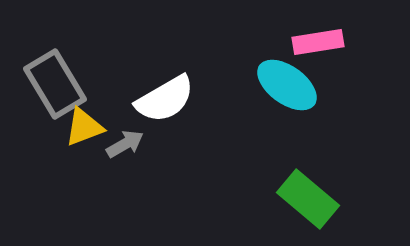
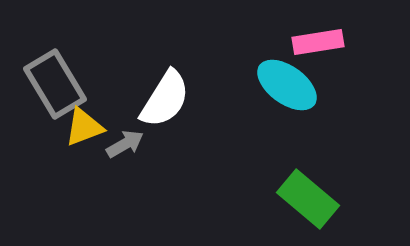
white semicircle: rotated 28 degrees counterclockwise
